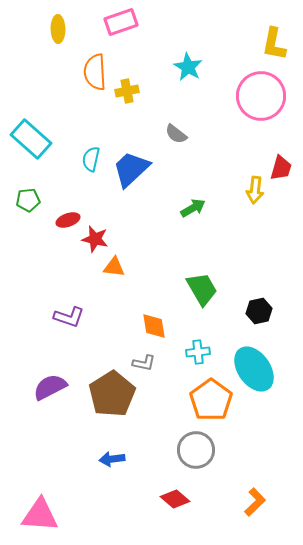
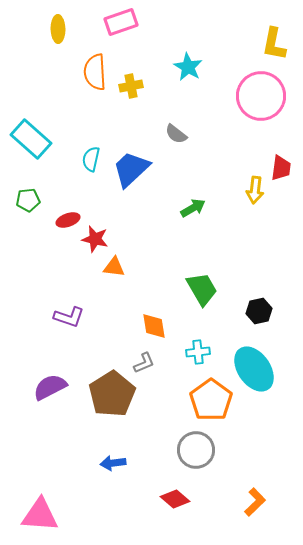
yellow cross: moved 4 px right, 5 px up
red trapezoid: rotated 8 degrees counterclockwise
gray L-shape: rotated 35 degrees counterclockwise
blue arrow: moved 1 px right, 4 px down
